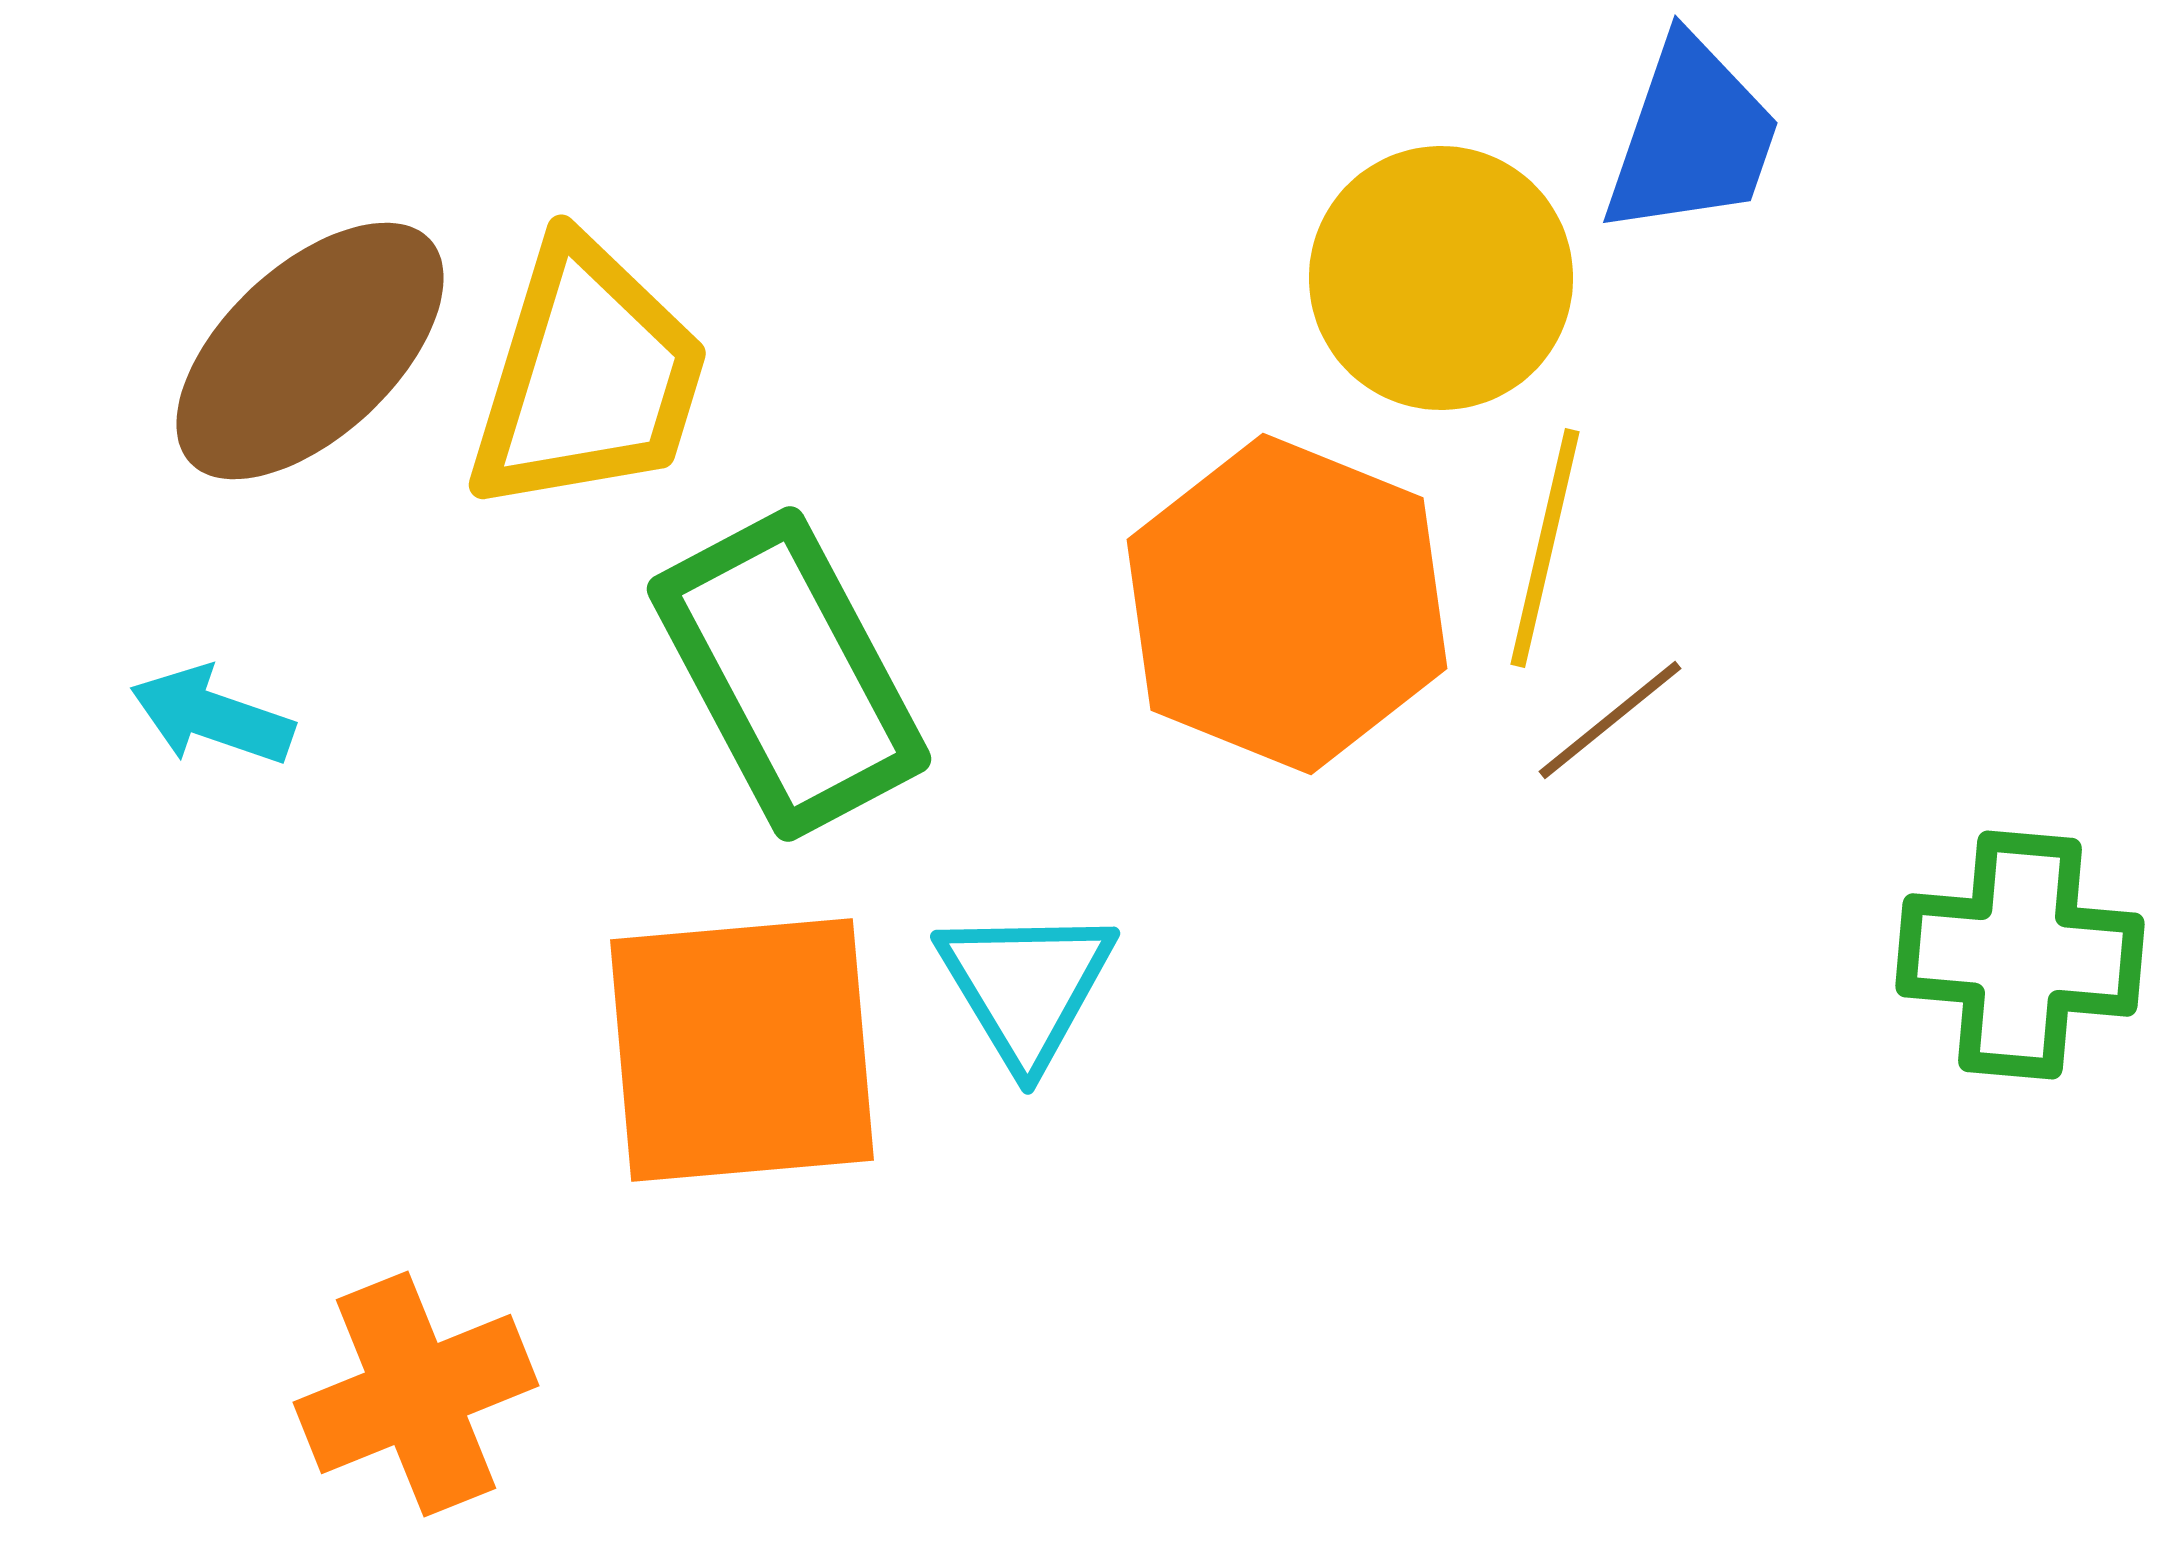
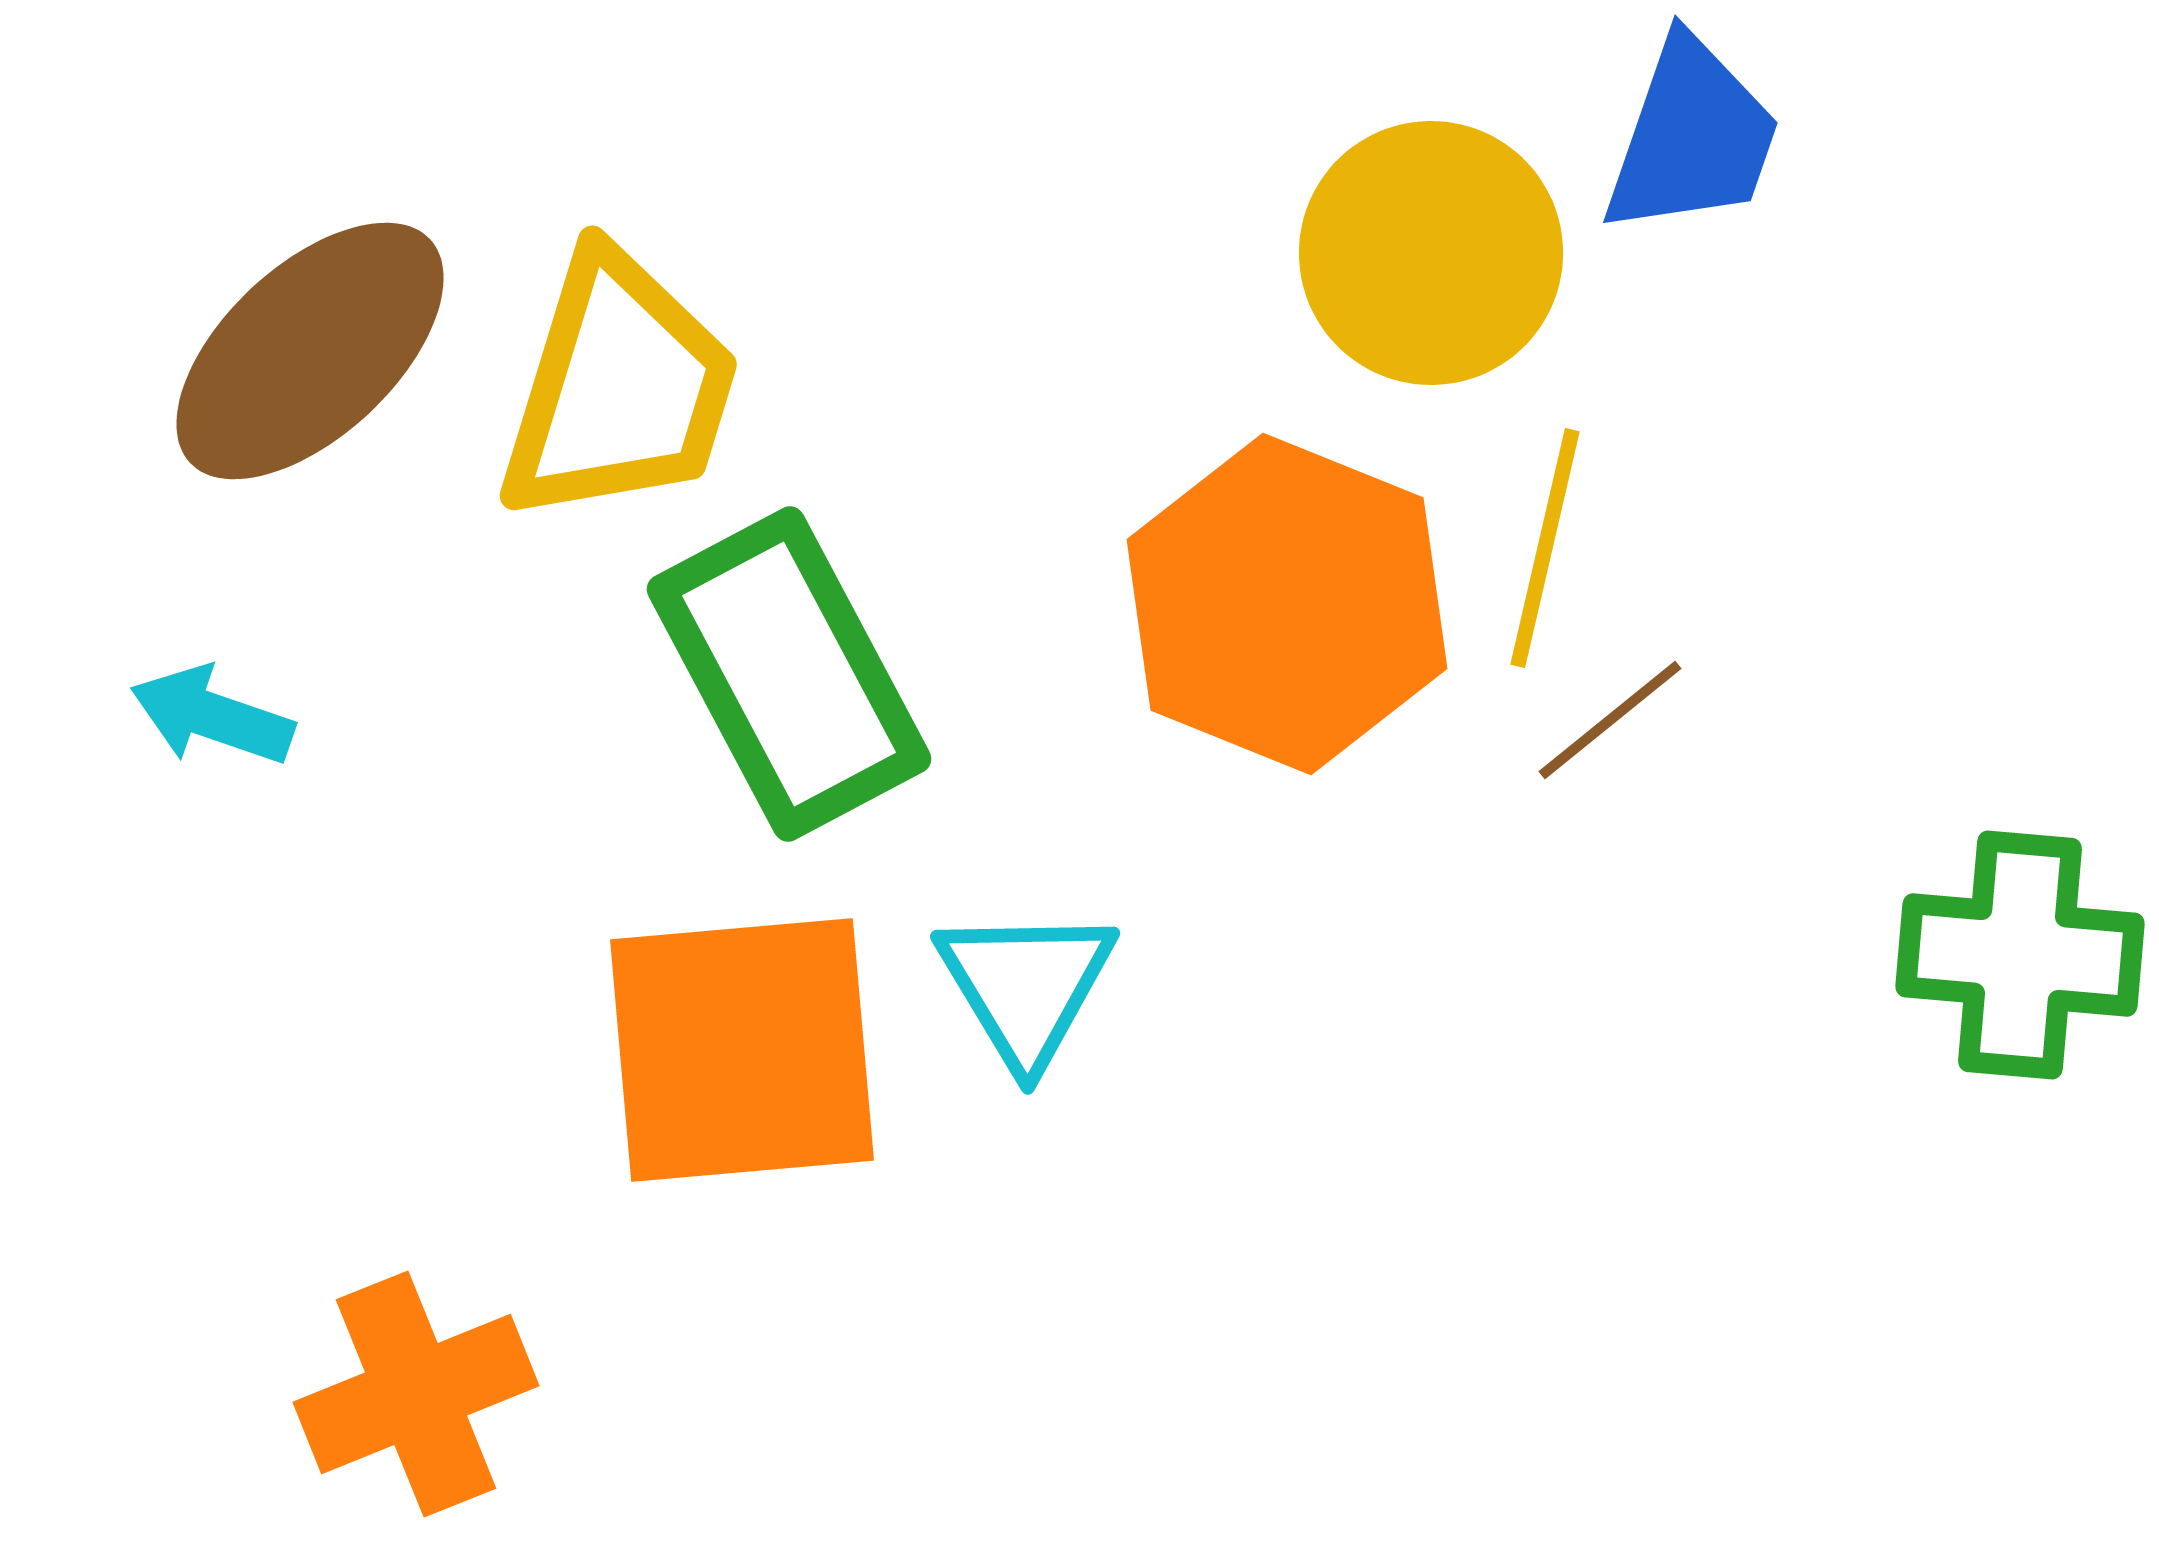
yellow circle: moved 10 px left, 25 px up
yellow trapezoid: moved 31 px right, 11 px down
